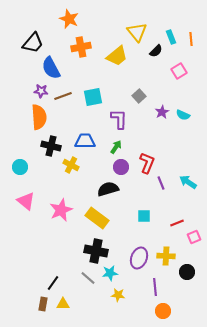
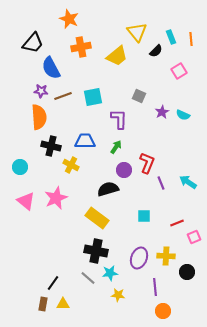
gray square at (139, 96): rotated 24 degrees counterclockwise
purple circle at (121, 167): moved 3 px right, 3 px down
pink star at (61, 210): moved 5 px left, 12 px up
